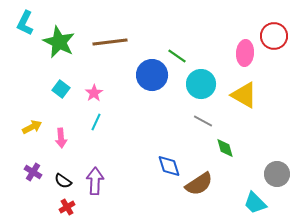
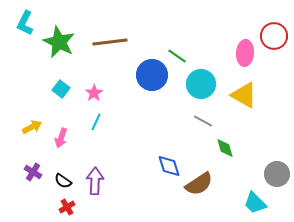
pink arrow: rotated 24 degrees clockwise
